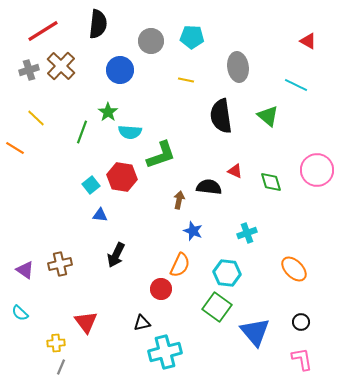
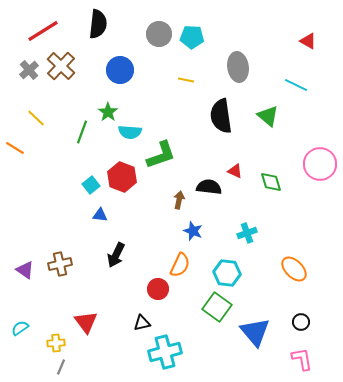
gray circle at (151, 41): moved 8 px right, 7 px up
gray cross at (29, 70): rotated 24 degrees counterclockwise
pink circle at (317, 170): moved 3 px right, 6 px up
red hexagon at (122, 177): rotated 12 degrees clockwise
red circle at (161, 289): moved 3 px left
cyan semicircle at (20, 313): moved 15 px down; rotated 102 degrees clockwise
